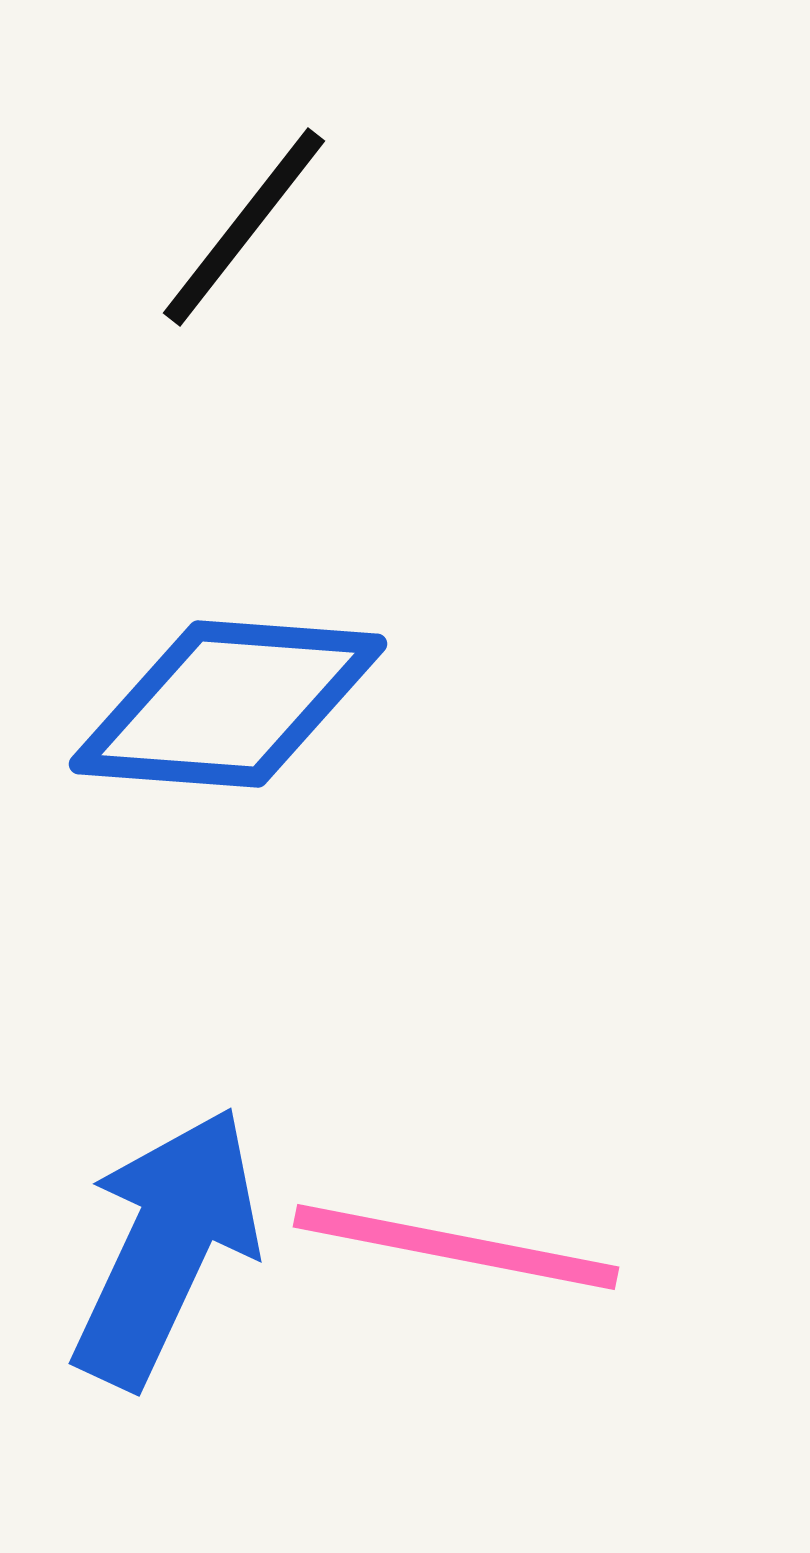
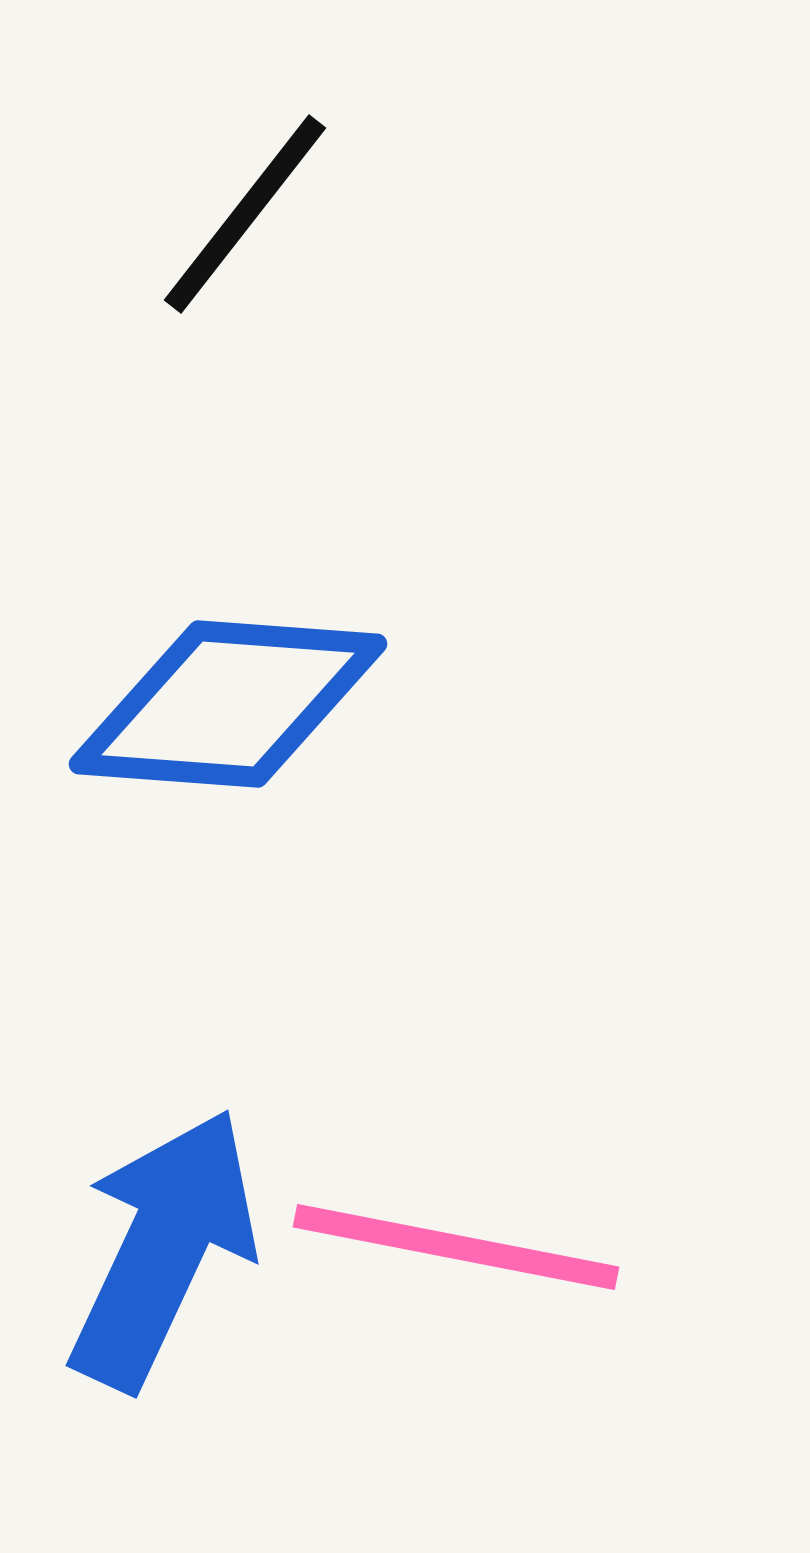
black line: moved 1 px right, 13 px up
blue arrow: moved 3 px left, 2 px down
